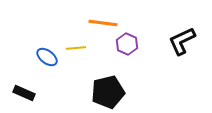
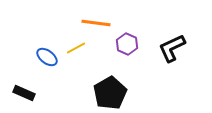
orange line: moved 7 px left
black L-shape: moved 10 px left, 7 px down
yellow line: rotated 24 degrees counterclockwise
black pentagon: moved 2 px right, 1 px down; rotated 16 degrees counterclockwise
